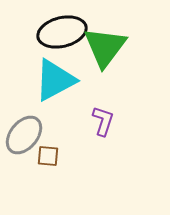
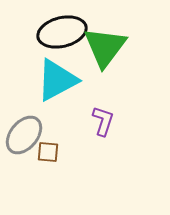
cyan triangle: moved 2 px right
brown square: moved 4 px up
